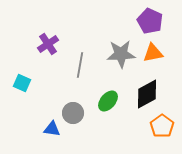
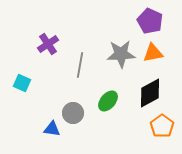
black diamond: moved 3 px right, 1 px up
